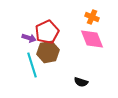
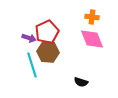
orange cross: rotated 16 degrees counterclockwise
brown hexagon: rotated 15 degrees clockwise
